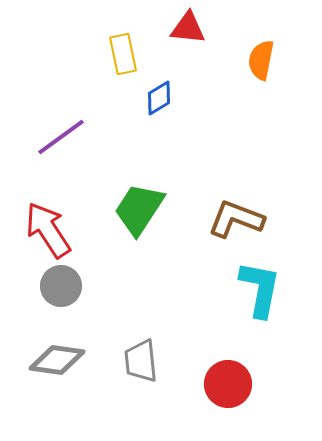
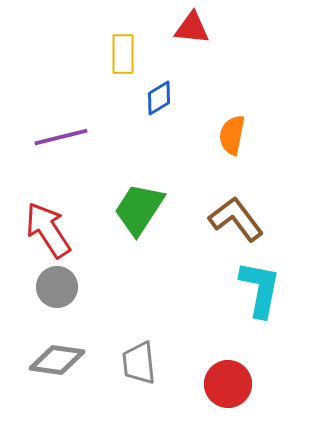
red triangle: moved 4 px right
yellow rectangle: rotated 12 degrees clockwise
orange semicircle: moved 29 px left, 75 px down
purple line: rotated 22 degrees clockwise
brown L-shape: rotated 32 degrees clockwise
gray circle: moved 4 px left, 1 px down
gray trapezoid: moved 2 px left, 2 px down
